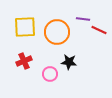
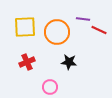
red cross: moved 3 px right, 1 px down
pink circle: moved 13 px down
